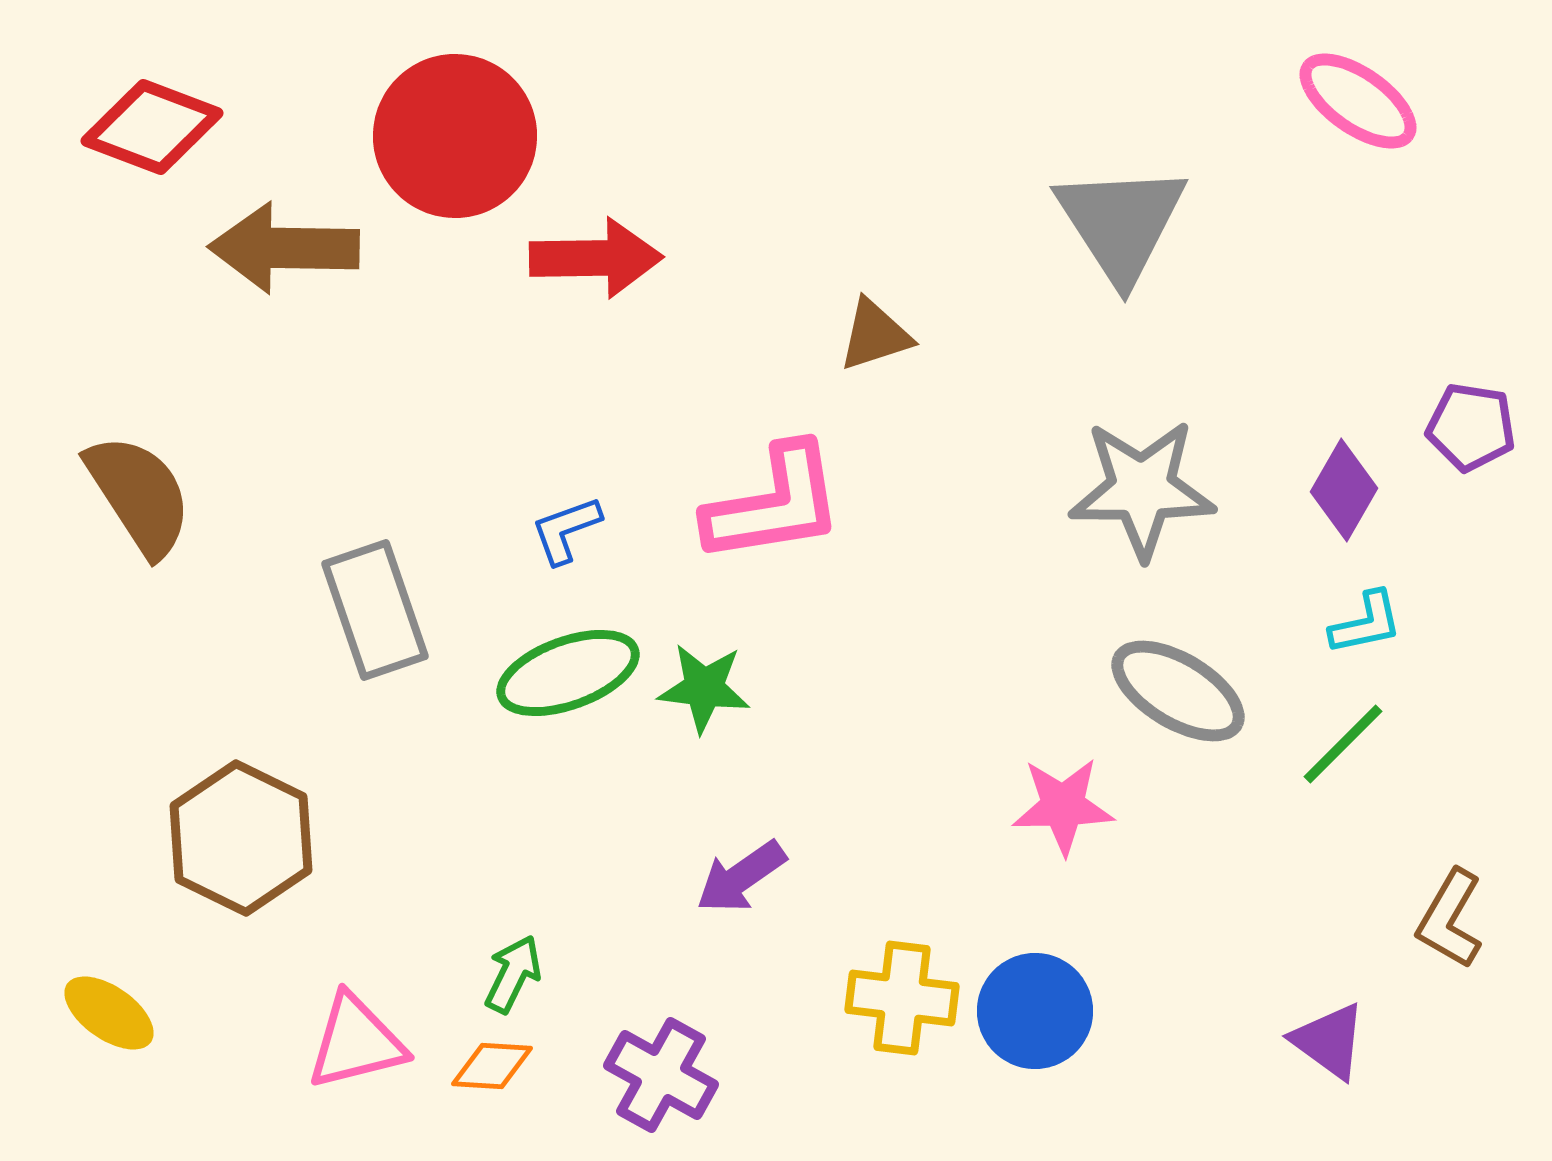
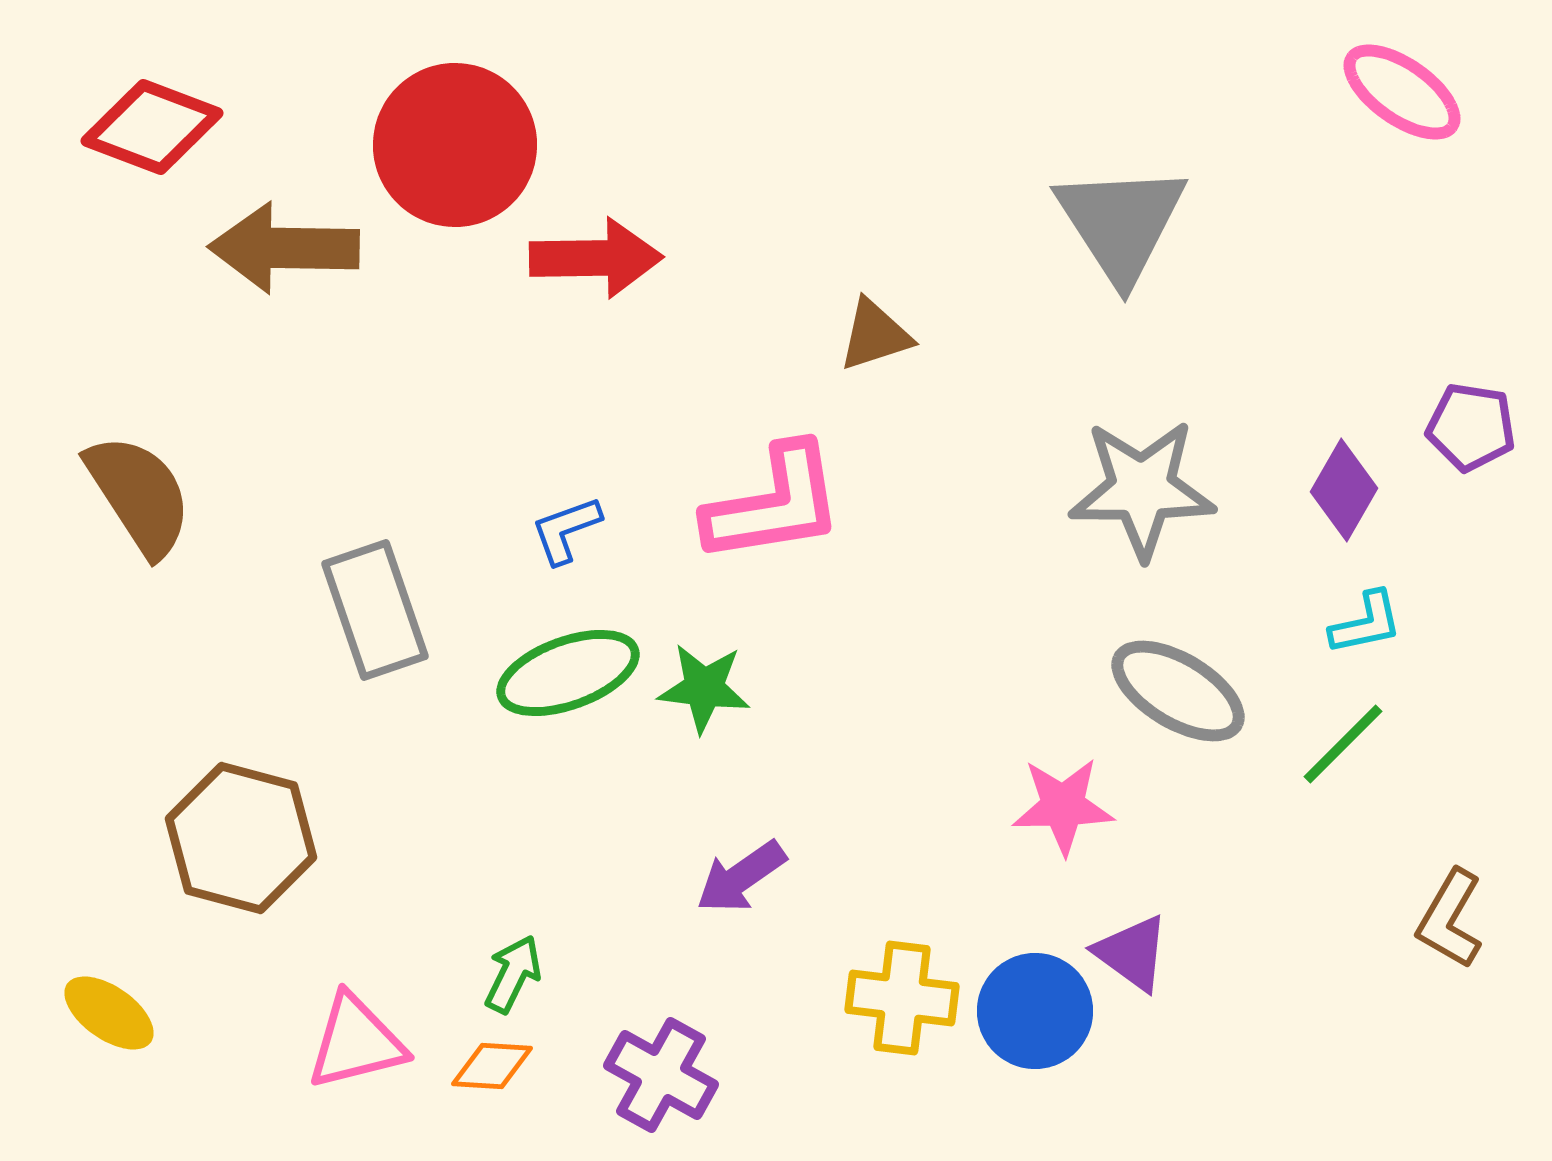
pink ellipse: moved 44 px right, 9 px up
red circle: moved 9 px down
brown hexagon: rotated 11 degrees counterclockwise
purple triangle: moved 197 px left, 88 px up
